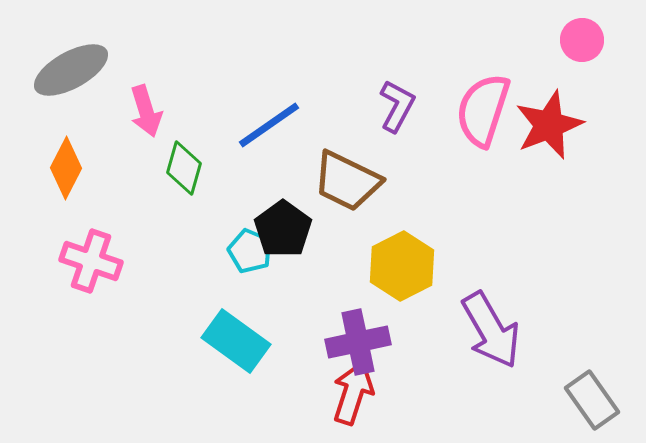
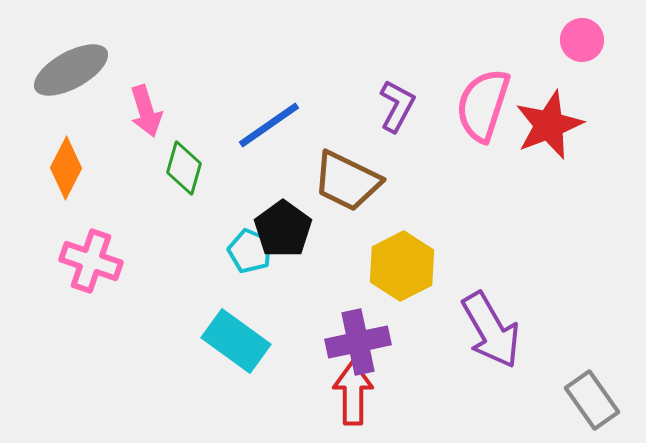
pink semicircle: moved 5 px up
red arrow: rotated 18 degrees counterclockwise
